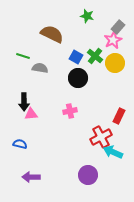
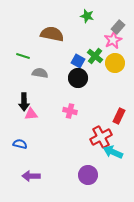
brown semicircle: rotated 15 degrees counterclockwise
blue square: moved 2 px right, 4 px down
gray semicircle: moved 5 px down
pink cross: rotated 24 degrees clockwise
purple arrow: moved 1 px up
